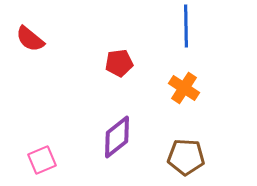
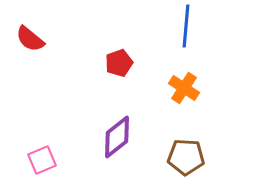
blue line: rotated 6 degrees clockwise
red pentagon: rotated 12 degrees counterclockwise
